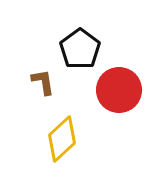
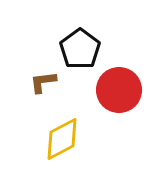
brown L-shape: rotated 88 degrees counterclockwise
yellow diamond: rotated 15 degrees clockwise
